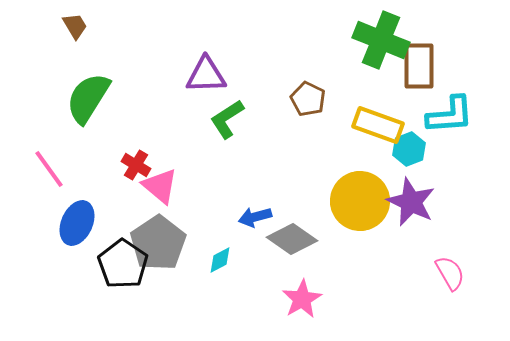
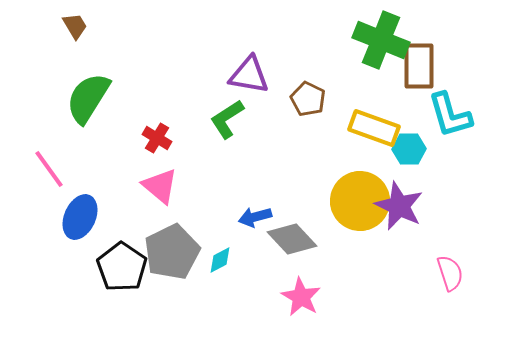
purple triangle: moved 43 px right; rotated 12 degrees clockwise
cyan L-shape: rotated 78 degrees clockwise
yellow rectangle: moved 4 px left, 3 px down
cyan hexagon: rotated 20 degrees clockwise
red cross: moved 21 px right, 27 px up
purple star: moved 12 px left, 4 px down
blue ellipse: moved 3 px right, 6 px up
gray diamond: rotated 12 degrees clockwise
gray pentagon: moved 14 px right, 9 px down; rotated 8 degrees clockwise
black pentagon: moved 1 px left, 3 px down
pink semicircle: rotated 12 degrees clockwise
pink star: moved 1 px left, 2 px up; rotated 12 degrees counterclockwise
